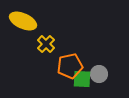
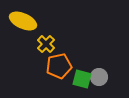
orange pentagon: moved 11 px left
gray circle: moved 3 px down
green square: rotated 12 degrees clockwise
